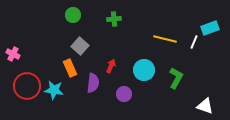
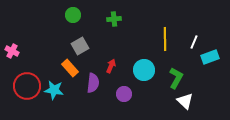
cyan rectangle: moved 29 px down
yellow line: rotated 75 degrees clockwise
gray square: rotated 18 degrees clockwise
pink cross: moved 1 px left, 3 px up
orange rectangle: rotated 18 degrees counterclockwise
white triangle: moved 20 px left, 5 px up; rotated 24 degrees clockwise
